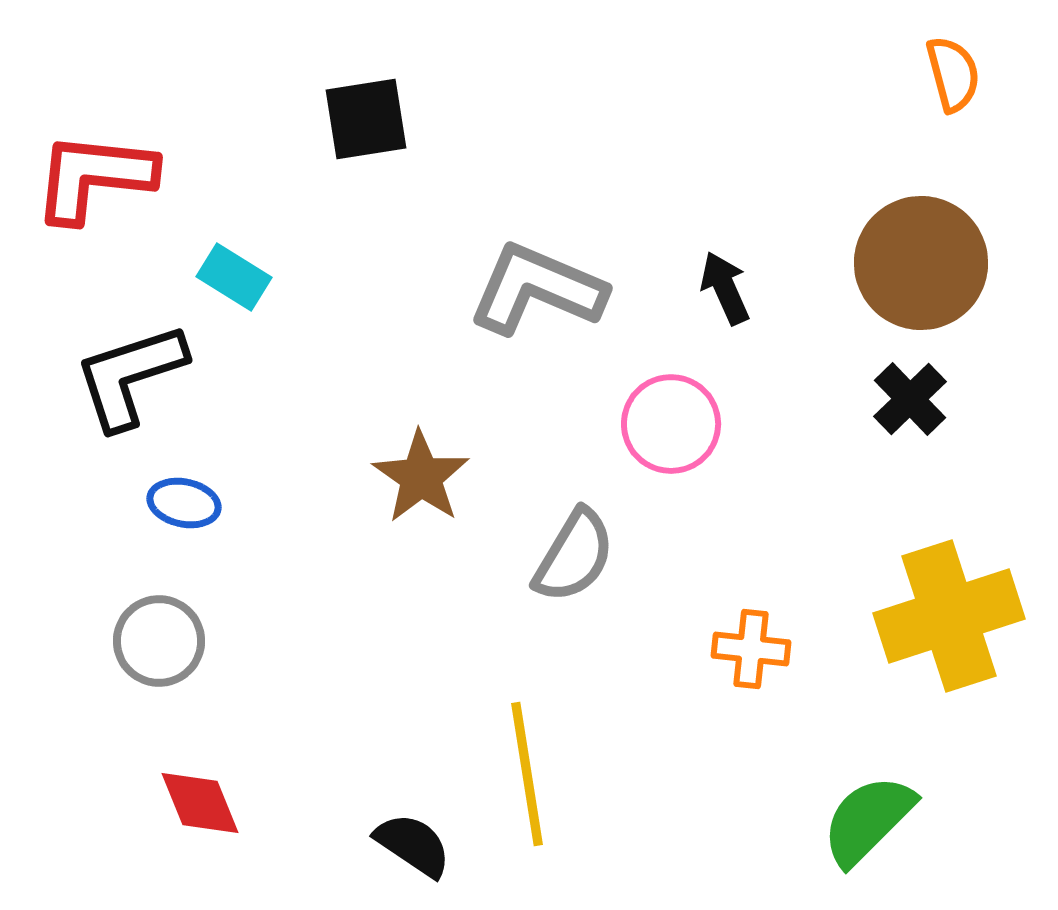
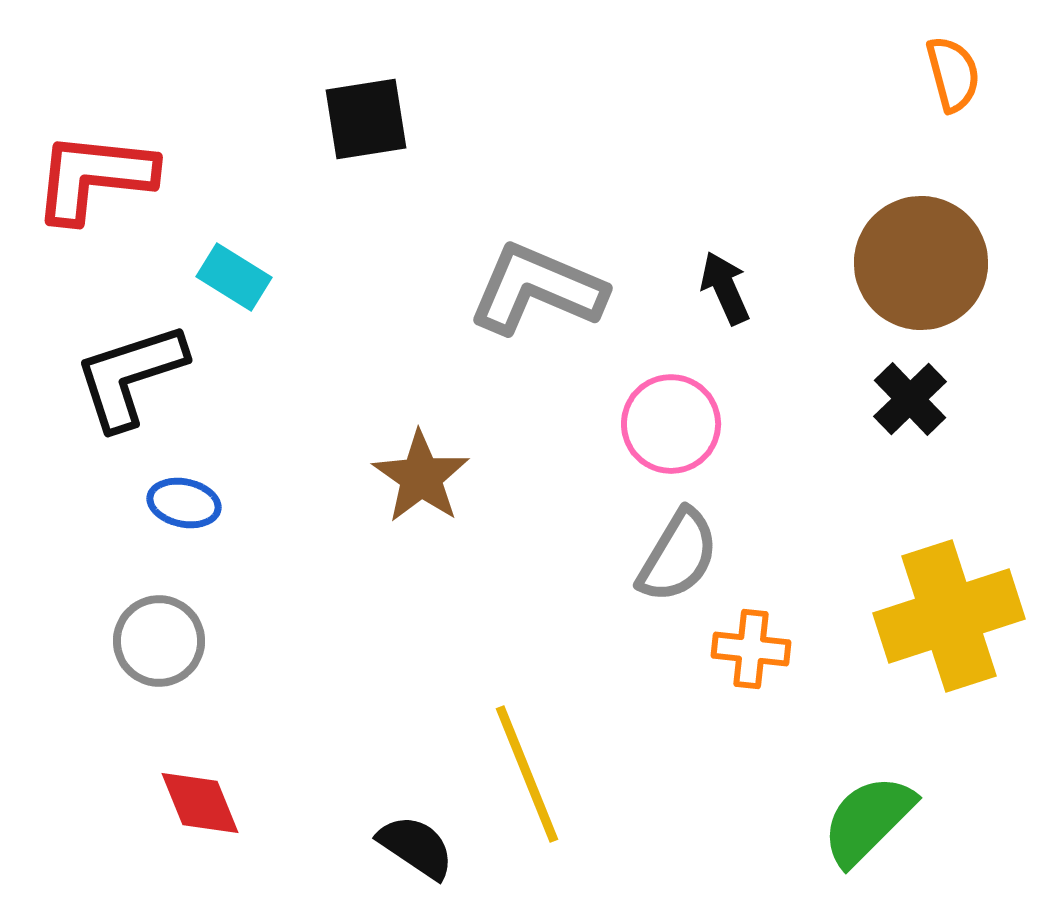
gray semicircle: moved 104 px right
yellow line: rotated 13 degrees counterclockwise
black semicircle: moved 3 px right, 2 px down
